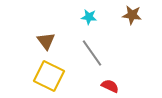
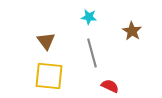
brown star: moved 16 px down; rotated 24 degrees clockwise
gray line: rotated 20 degrees clockwise
yellow square: rotated 20 degrees counterclockwise
